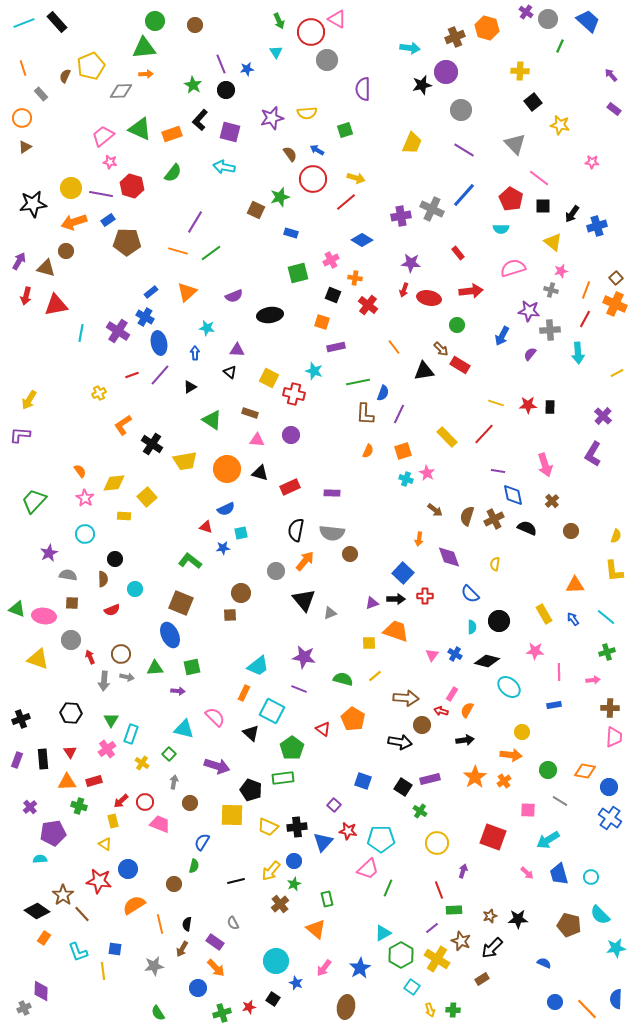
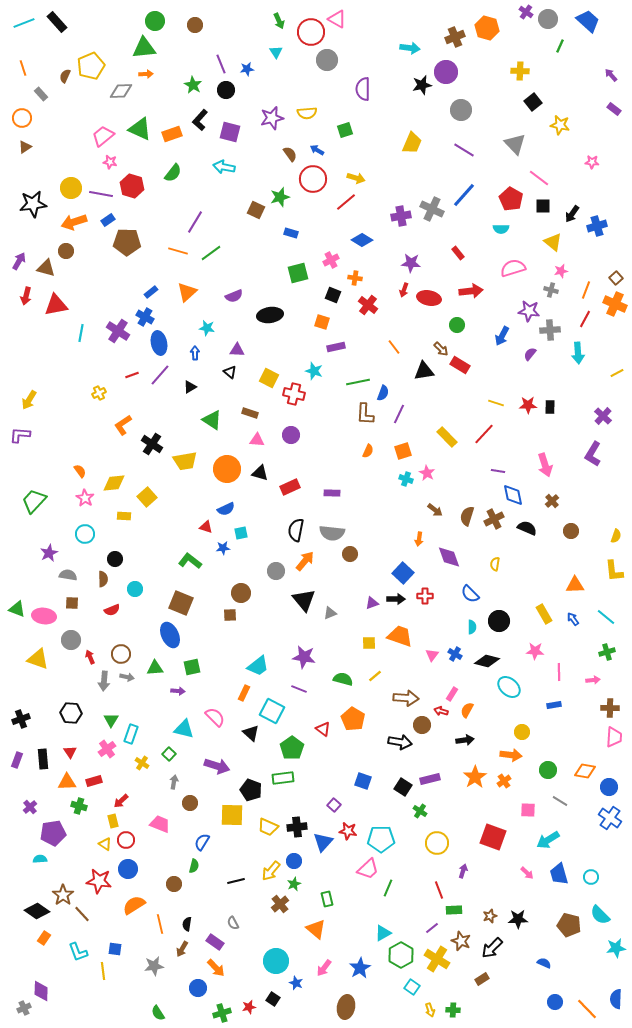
orange trapezoid at (396, 631): moved 4 px right, 5 px down
red circle at (145, 802): moved 19 px left, 38 px down
